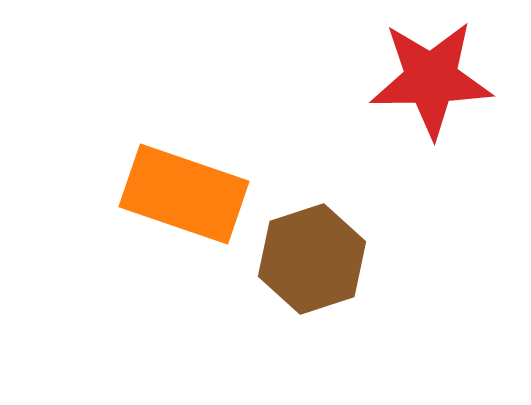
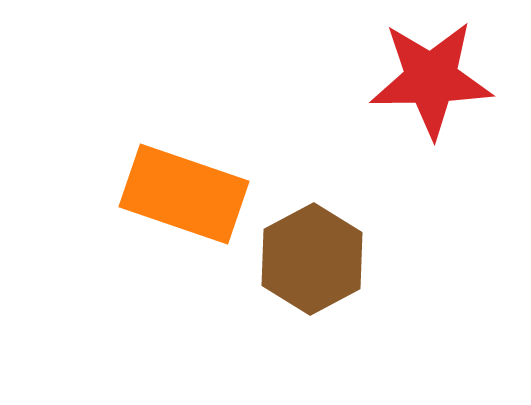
brown hexagon: rotated 10 degrees counterclockwise
